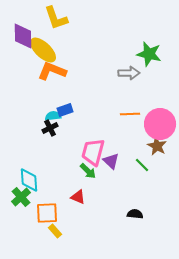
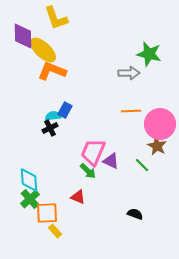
blue rectangle: rotated 42 degrees counterclockwise
orange line: moved 1 px right, 3 px up
pink trapezoid: rotated 8 degrees clockwise
purple triangle: rotated 18 degrees counterclockwise
green cross: moved 9 px right, 2 px down
black semicircle: rotated 14 degrees clockwise
